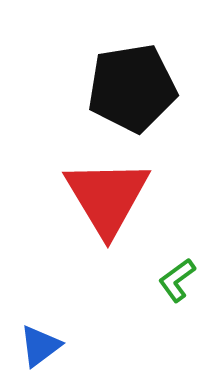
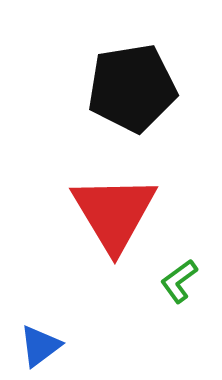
red triangle: moved 7 px right, 16 px down
green L-shape: moved 2 px right, 1 px down
